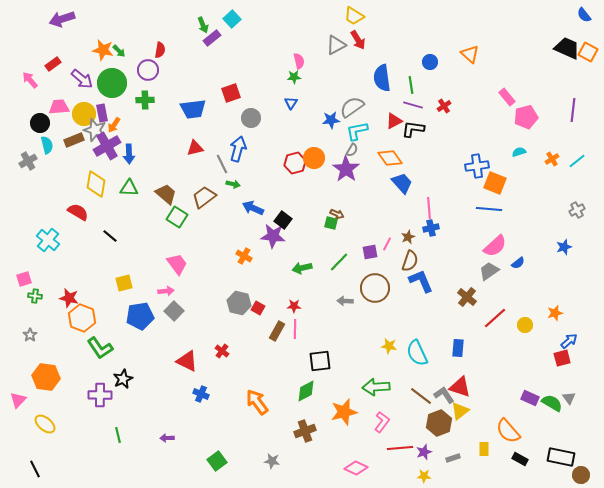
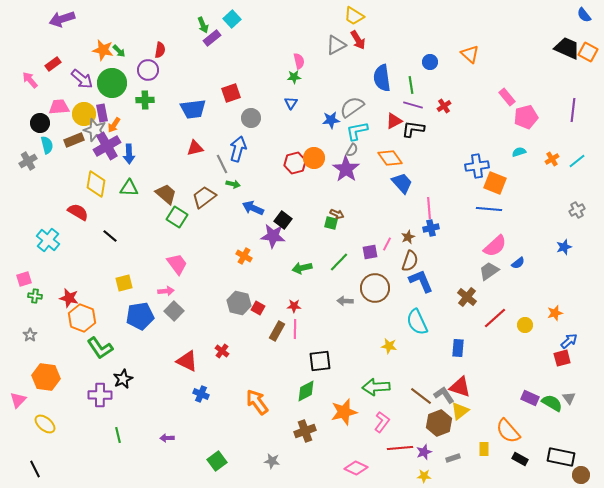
cyan semicircle at (417, 353): moved 31 px up
